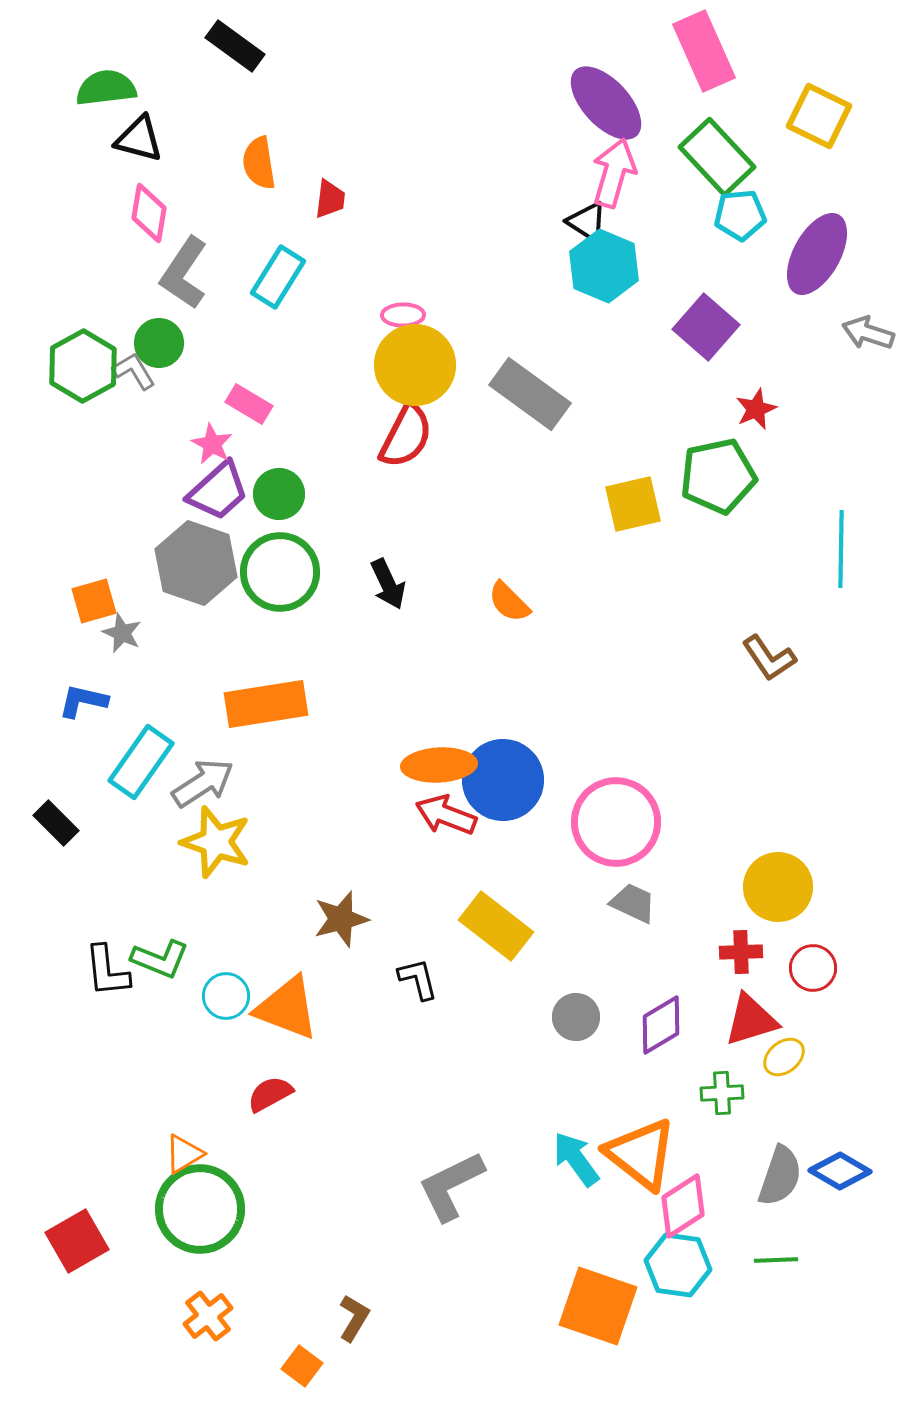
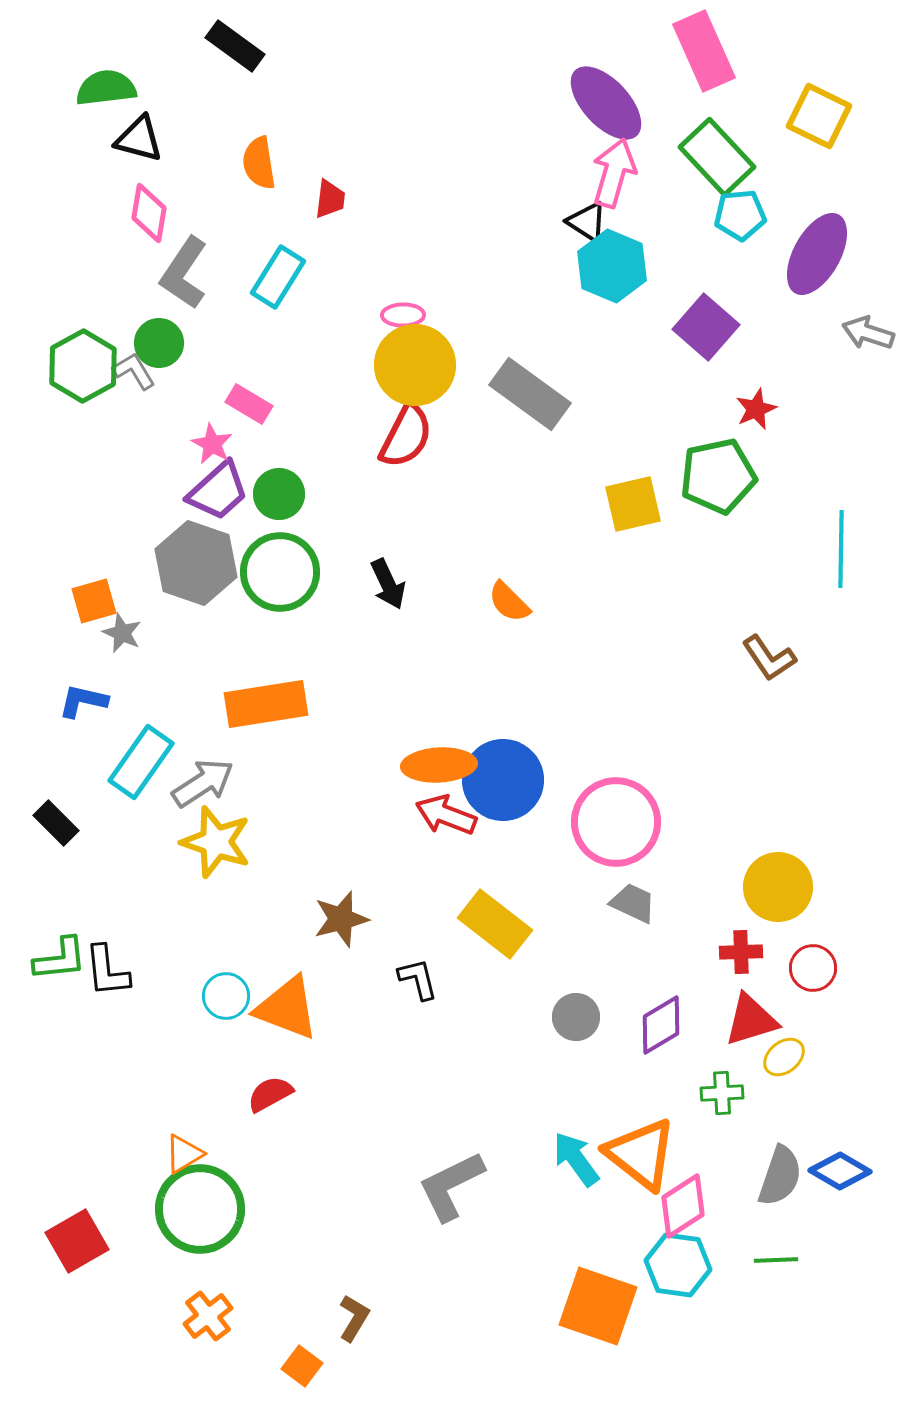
cyan hexagon at (604, 266): moved 8 px right
yellow rectangle at (496, 926): moved 1 px left, 2 px up
green L-shape at (160, 959): moved 100 px left; rotated 28 degrees counterclockwise
